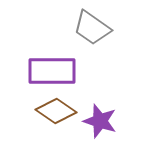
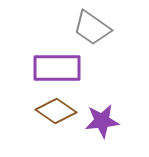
purple rectangle: moved 5 px right, 3 px up
purple star: moved 2 px right; rotated 24 degrees counterclockwise
